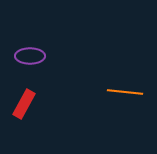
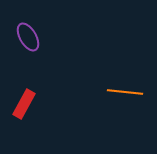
purple ellipse: moved 2 px left, 19 px up; rotated 60 degrees clockwise
